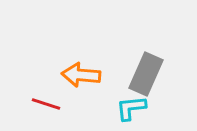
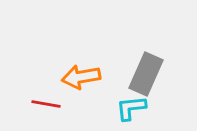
orange arrow: moved 2 px down; rotated 15 degrees counterclockwise
red line: rotated 8 degrees counterclockwise
